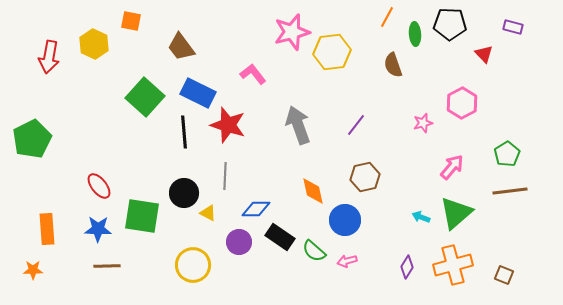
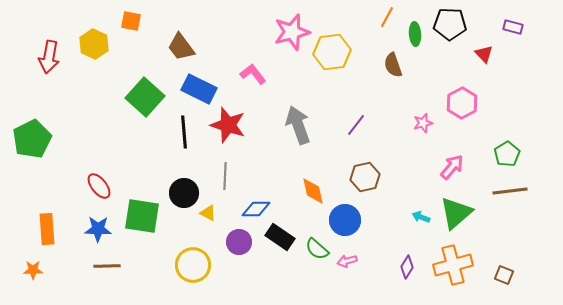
blue rectangle at (198, 93): moved 1 px right, 4 px up
green semicircle at (314, 251): moved 3 px right, 2 px up
